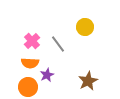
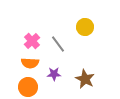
purple star: moved 7 px right, 1 px up; rotated 24 degrees clockwise
brown star: moved 3 px left, 2 px up; rotated 18 degrees counterclockwise
